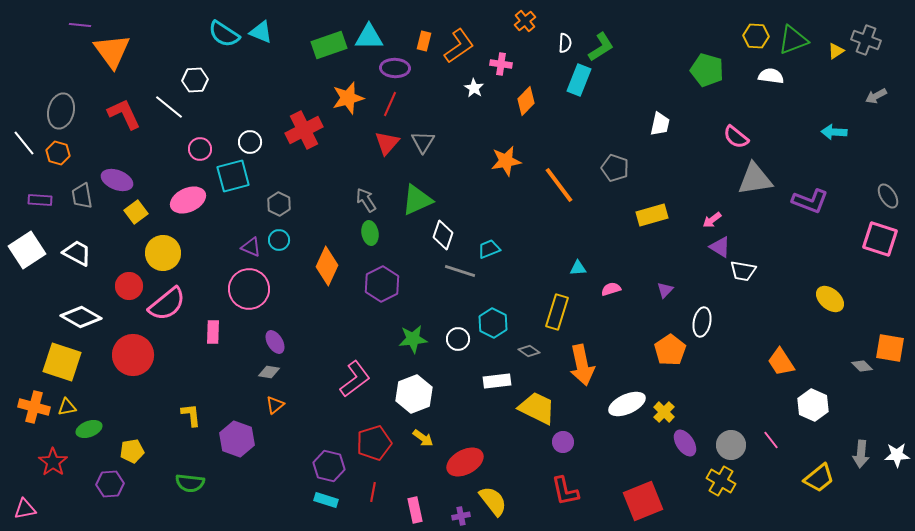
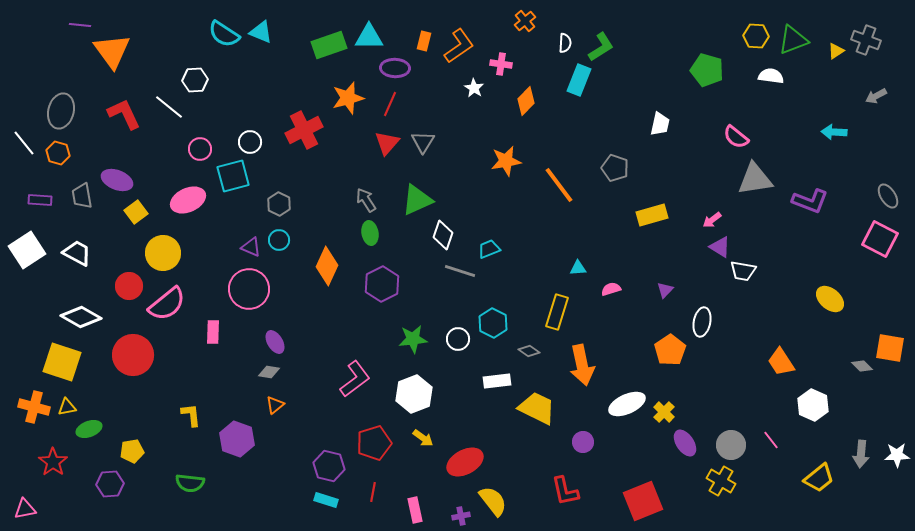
pink square at (880, 239): rotated 9 degrees clockwise
purple circle at (563, 442): moved 20 px right
